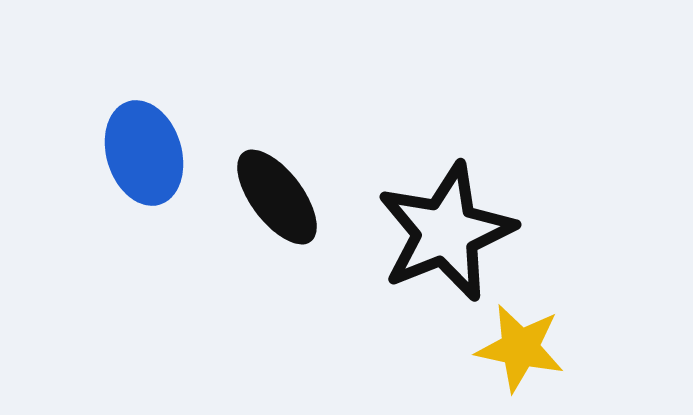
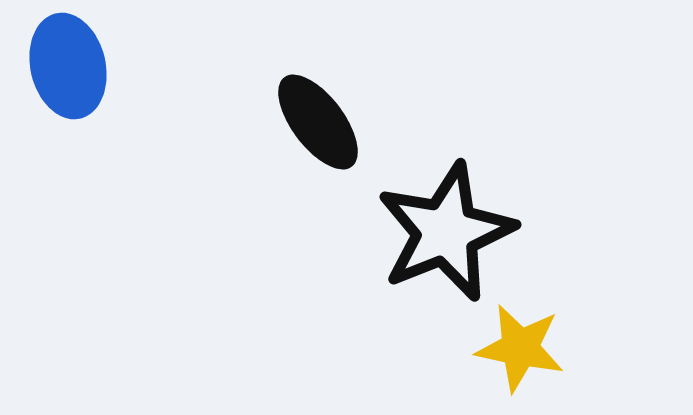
blue ellipse: moved 76 px left, 87 px up; rotated 4 degrees clockwise
black ellipse: moved 41 px right, 75 px up
